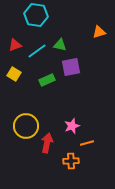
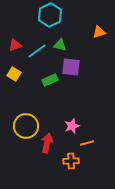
cyan hexagon: moved 14 px right; rotated 25 degrees clockwise
purple square: rotated 18 degrees clockwise
green rectangle: moved 3 px right
